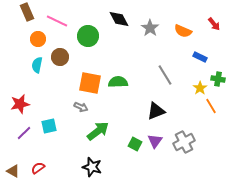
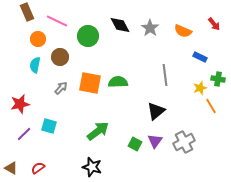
black diamond: moved 1 px right, 6 px down
cyan semicircle: moved 2 px left
gray line: rotated 25 degrees clockwise
yellow star: rotated 16 degrees clockwise
gray arrow: moved 20 px left, 19 px up; rotated 72 degrees counterclockwise
black triangle: rotated 18 degrees counterclockwise
cyan square: rotated 28 degrees clockwise
purple line: moved 1 px down
brown triangle: moved 2 px left, 3 px up
